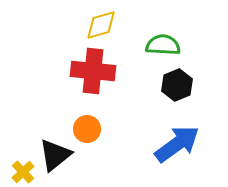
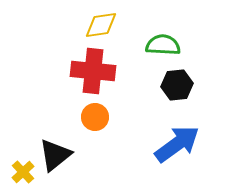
yellow diamond: rotated 8 degrees clockwise
black hexagon: rotated 16 degrees clockwise
orange circle: moved 8 px right, 12 px up
